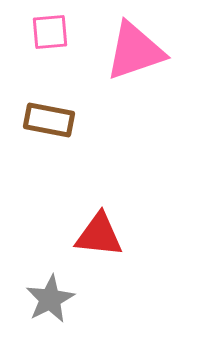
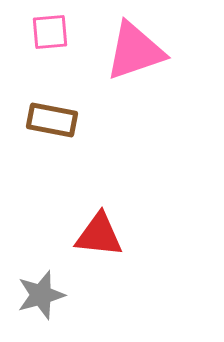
brown rectangle: moved 3 px right
gray star: moved 9 px left, 4 px up; rotated 12 degrees clockwise
